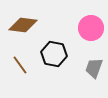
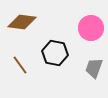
brown diamond: moved 1 px left, 3 px up
black hexagon: moved 1 px right, 1 px up
